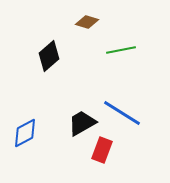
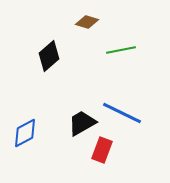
blue line: rotated 6 degrees counterclockwise
